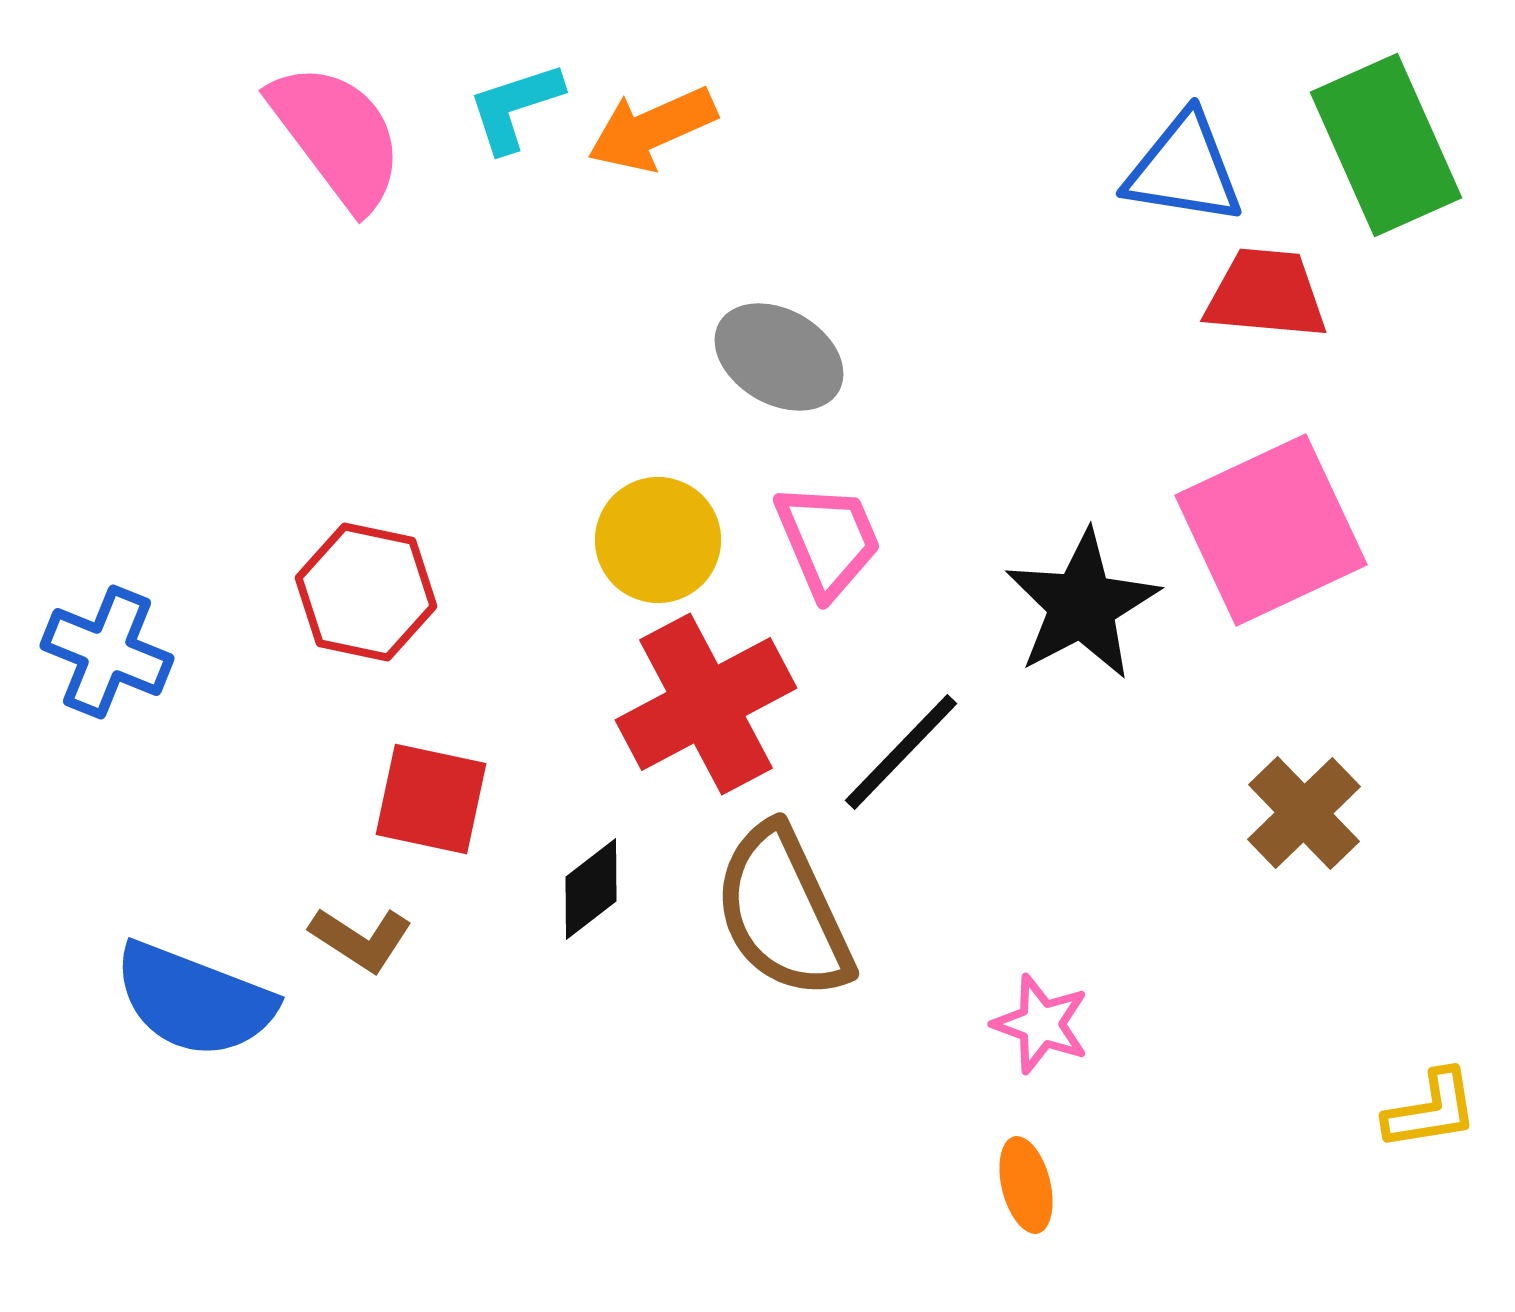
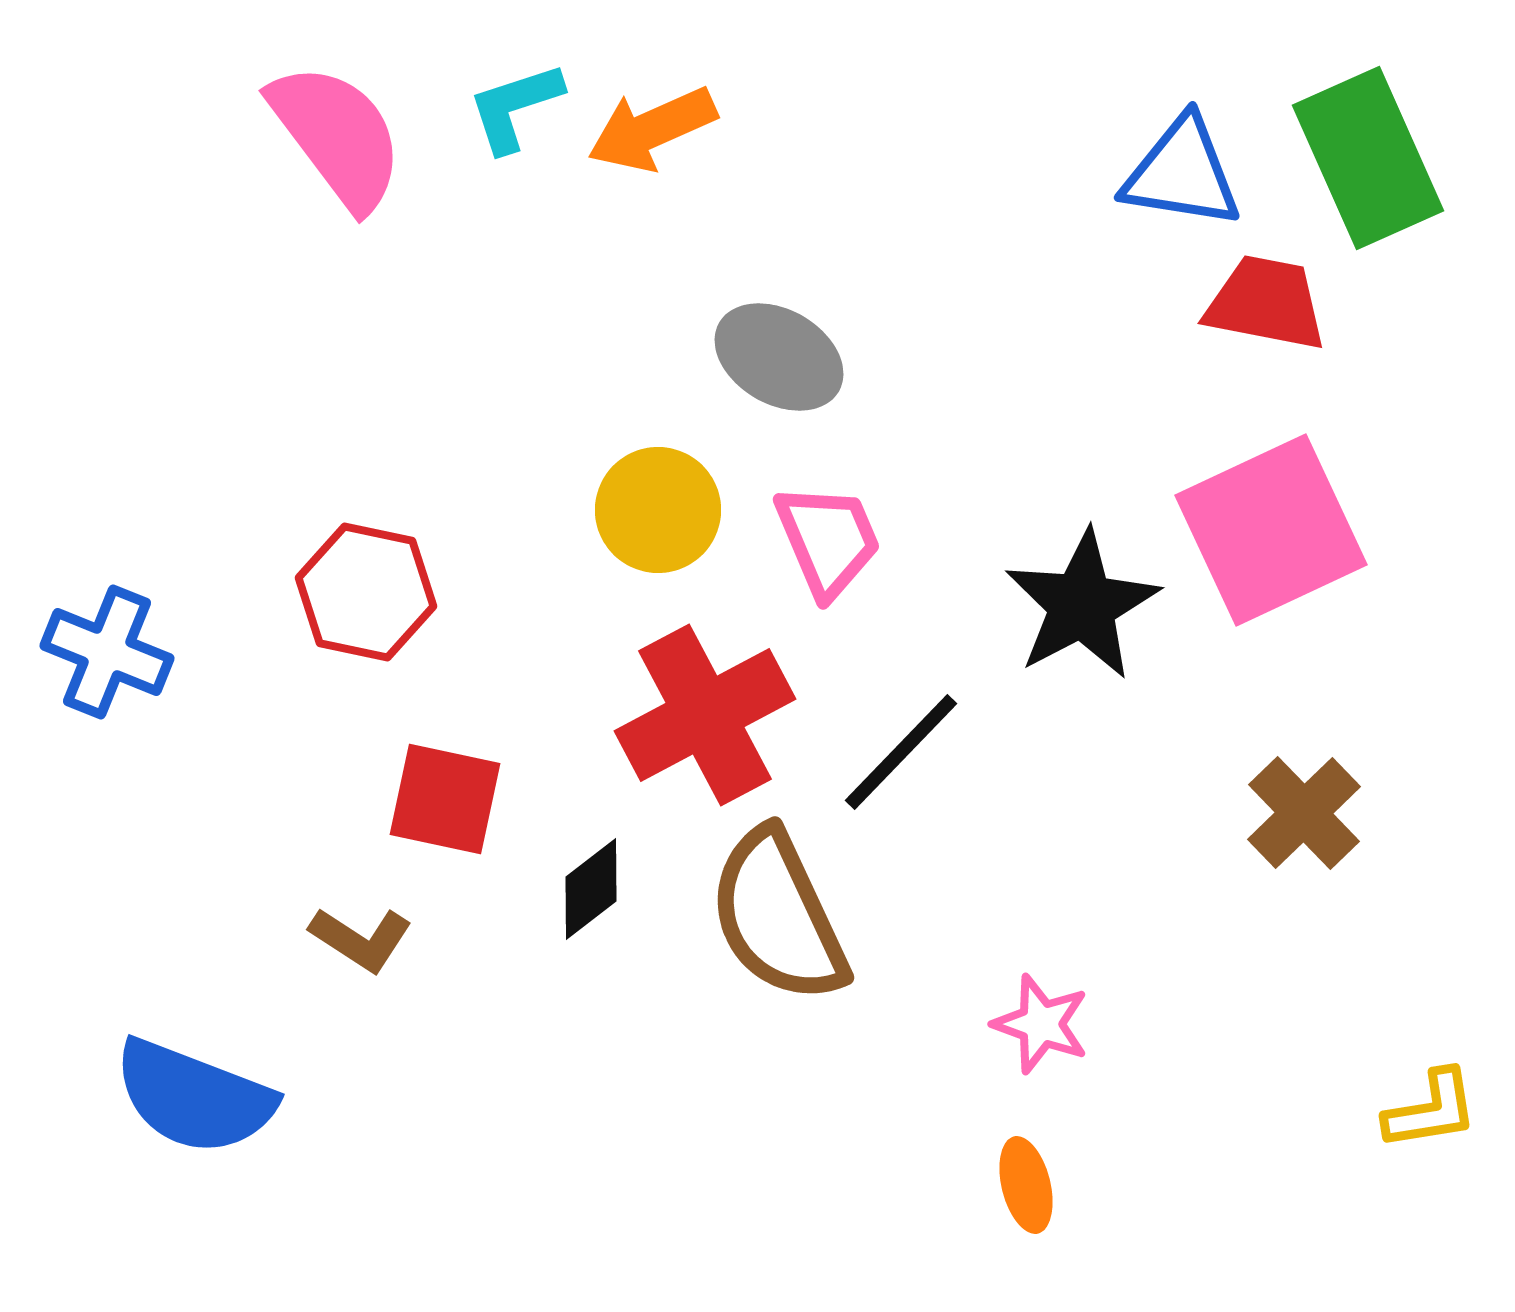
green rectangle: moved 18 px left, 13 px down
blue triangle: moved 2 px left, 4 px down
red trapezoid: moved 9 px down; rotated 6 degrees clockwise
yellow circle: moved 30 px up
red cross: moved 1 px left, 11 px down
red square: moved 14 px right
brown semicircle: moved 5 px left, 4 px down
blue semicircle: moved 97 px down
